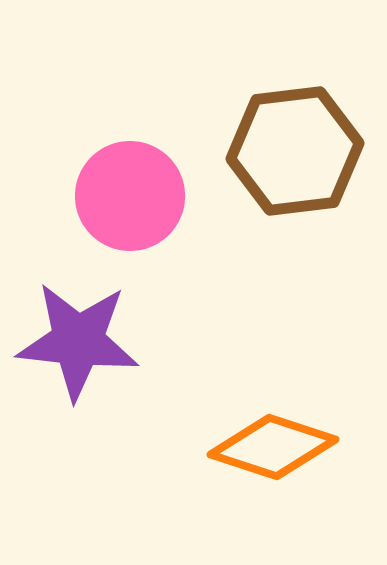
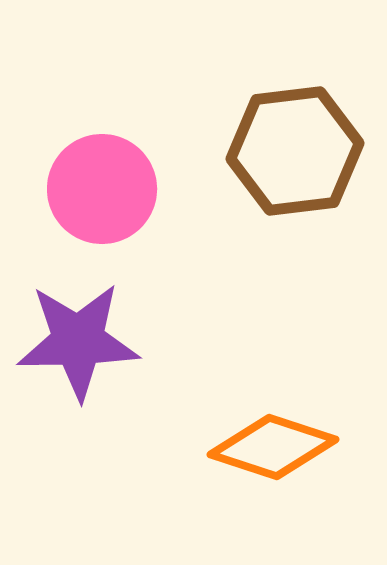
pink circle: moved 28 px left, 7 px up
purple star: rotated 7 degrees counterclockwise
